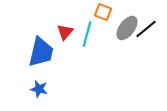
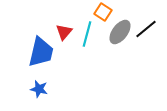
orange square: rotated 12 degrees clockwise
gray ellipse: moved 7 px left, 4 px down
red triangle: moved 1 px left
